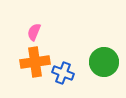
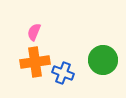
green circle: moved 1 px left, 2 px up
